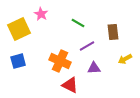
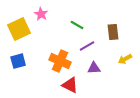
green line: moved 1 px left, 2 px down
